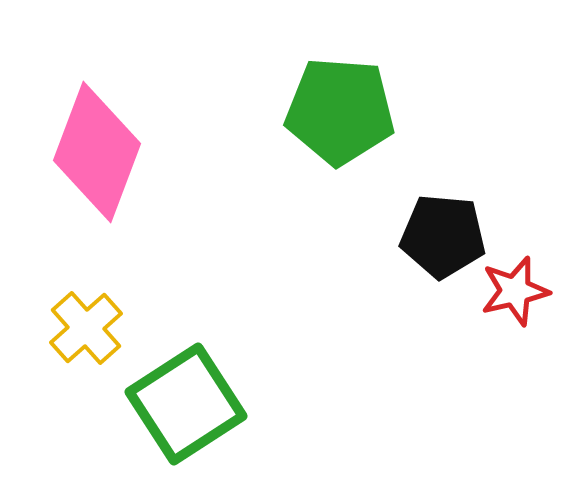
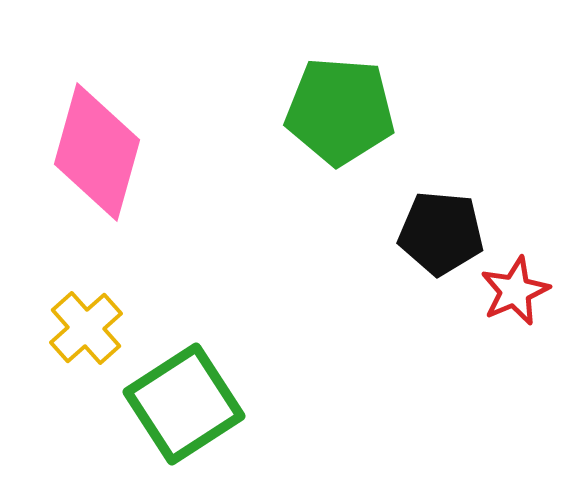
pink diamond: rotated 5 degrees counterclockwise
black pentagon: moved 2 px left, 3 px up
red star: rotated 10 degrees counterclockwise
green square: moved 2 px left
